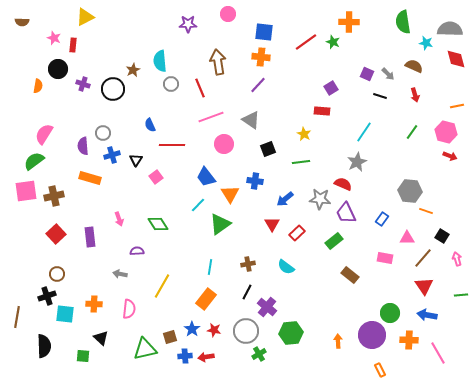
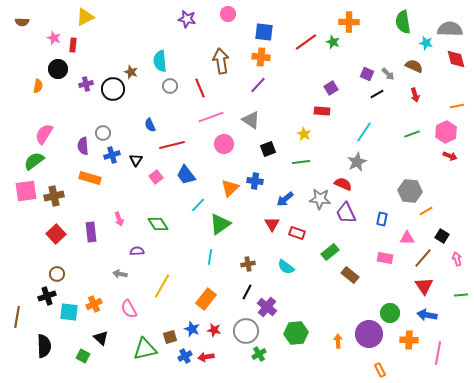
purple star at (188, 24): moved 1 px left, 5 px up; rotated 12 degrees clockwise
brown arrow at (218, 62): moved 3 px right, 1 px up
brown star at (133, 70): moved 2 px left, 2 px down; rotated 24 degrees counterclockwise
purple cross at (83, 84): moved 3 px right; rotated 32 degrees counterclockwise
gray circle at (171, 84): moved 1 px left, 2 px down
black line at (380, 96): moved 3 px left, 2 px up; rotated 48 degrees counterclockwise
green line at (412, 132): moved 2 px down; rotated 35 degrees clockwise
pink hexagon at (446, 132): rotated 20 degrees clockwise
red line at (172, 145): rotated 15 degrees counterclockwise
blue trapezoid at (206, 177): moved 20 px left, 2 px up
orange triangle at (230, 194): moved 6 px up; rotated 18 degrees clockwise
orange line at (426, 211): rotated 48 degrees counterclockwise
blue rectangle at (382, 219): rotated 24 degrees counterclockwise
red rectangle at (297, 233): rotated 63 degrees clockwise
purple rectangle at (90, 237): moved 1 px right, 5 px up
green rectangle at (334, 241): moved 4 px left, 11 px down
cyan line at (210, 267): moved 10 px up
orange cross at (94, 304): rotated 28 degrees counterclockwise
pink semicircle at (129, 309): rotated 144 degrees clockwise
cyan square at (65, 314): moved 4 px right, 2 px up
blue star at (192, 329): rotated 14 degrees counterclockwise
green hexagon at (291, 333): moved 5 px right
purple circle at (372, 335): moved 3 px left, 1 px up
pink line at (438, 353): rotated 40 degrees clockwise
green square at (83, 356): rotated 24 degrees clockwise
blue cross at (185, 356): rotated 24 degrees counterclockwise
